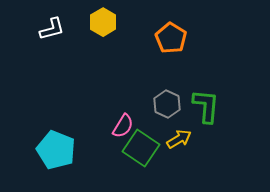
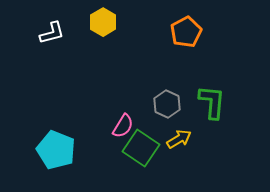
white L-shape: moved 4 px down
orange pentagon: moved 15 px right, 6 px up; rotated 12 degrees clockwise
green L-shape: moved 6 px right, 4 px up
